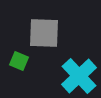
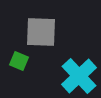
gray square: moved 3 px left, 1 px up
